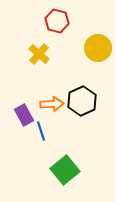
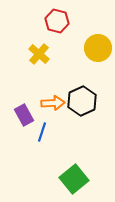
orange arrow: moved 1 px right, 1 px up
blue line: moved 1 px right, 1 px down; rotated 36 degrees clockwise
green square: moved 9 px right, 9 px down
